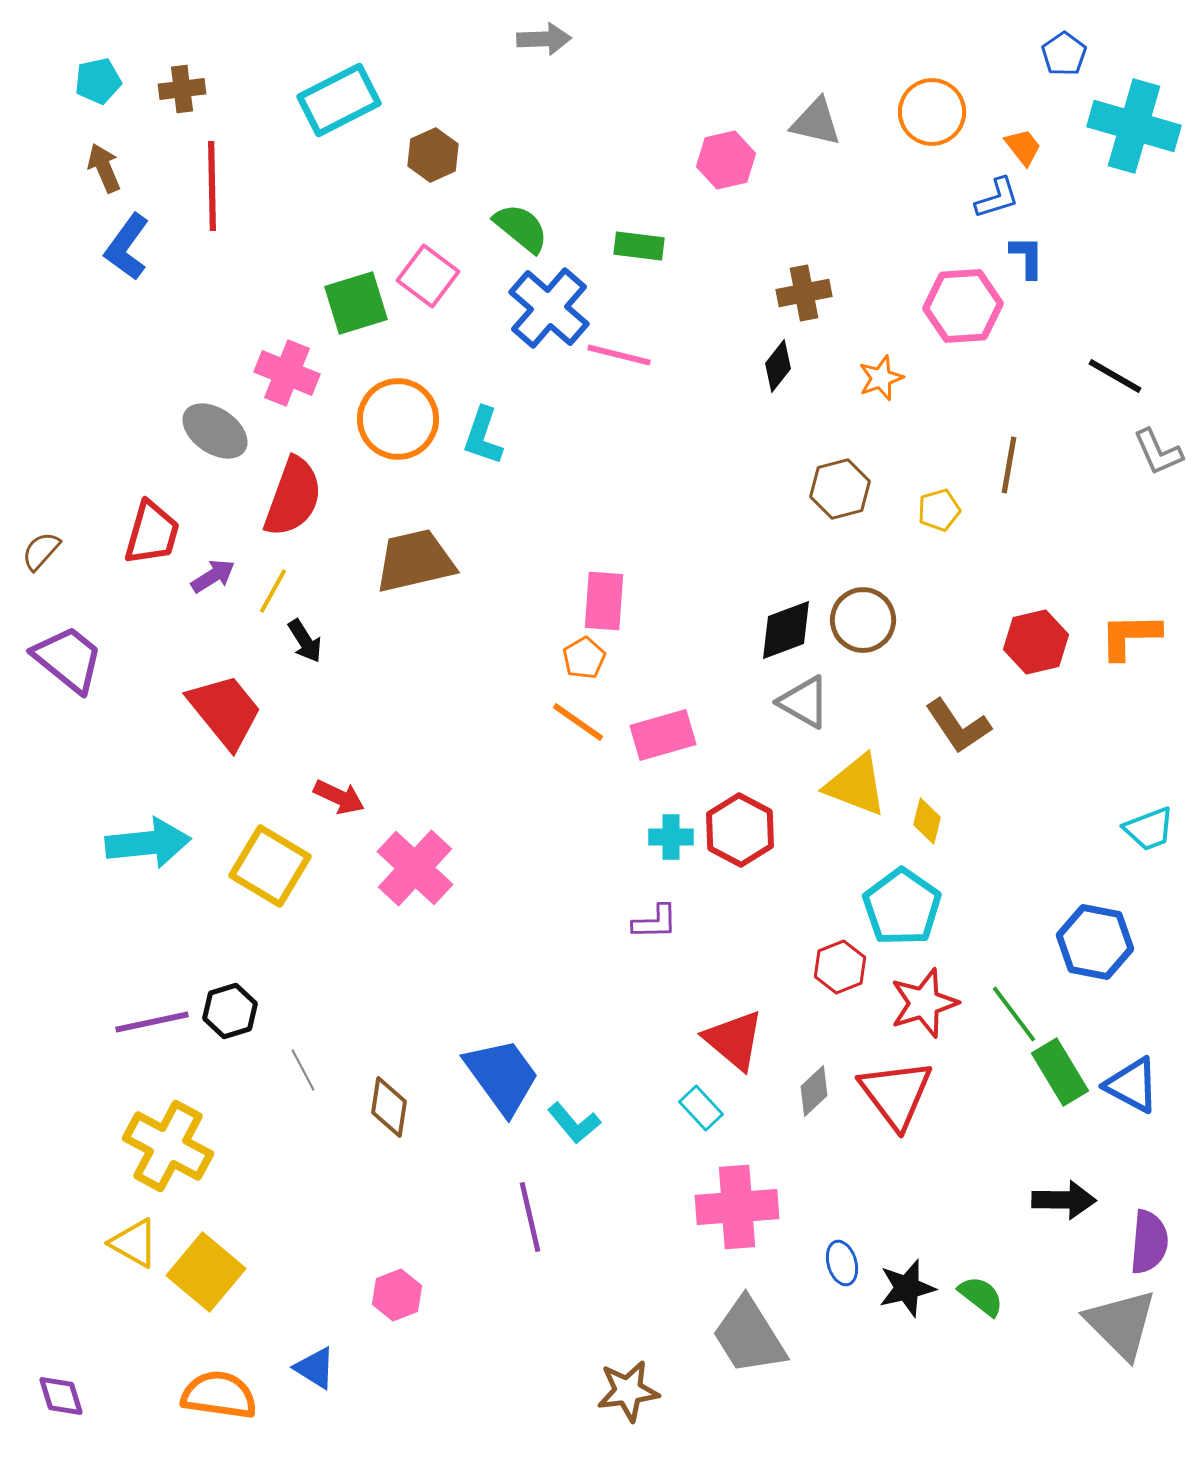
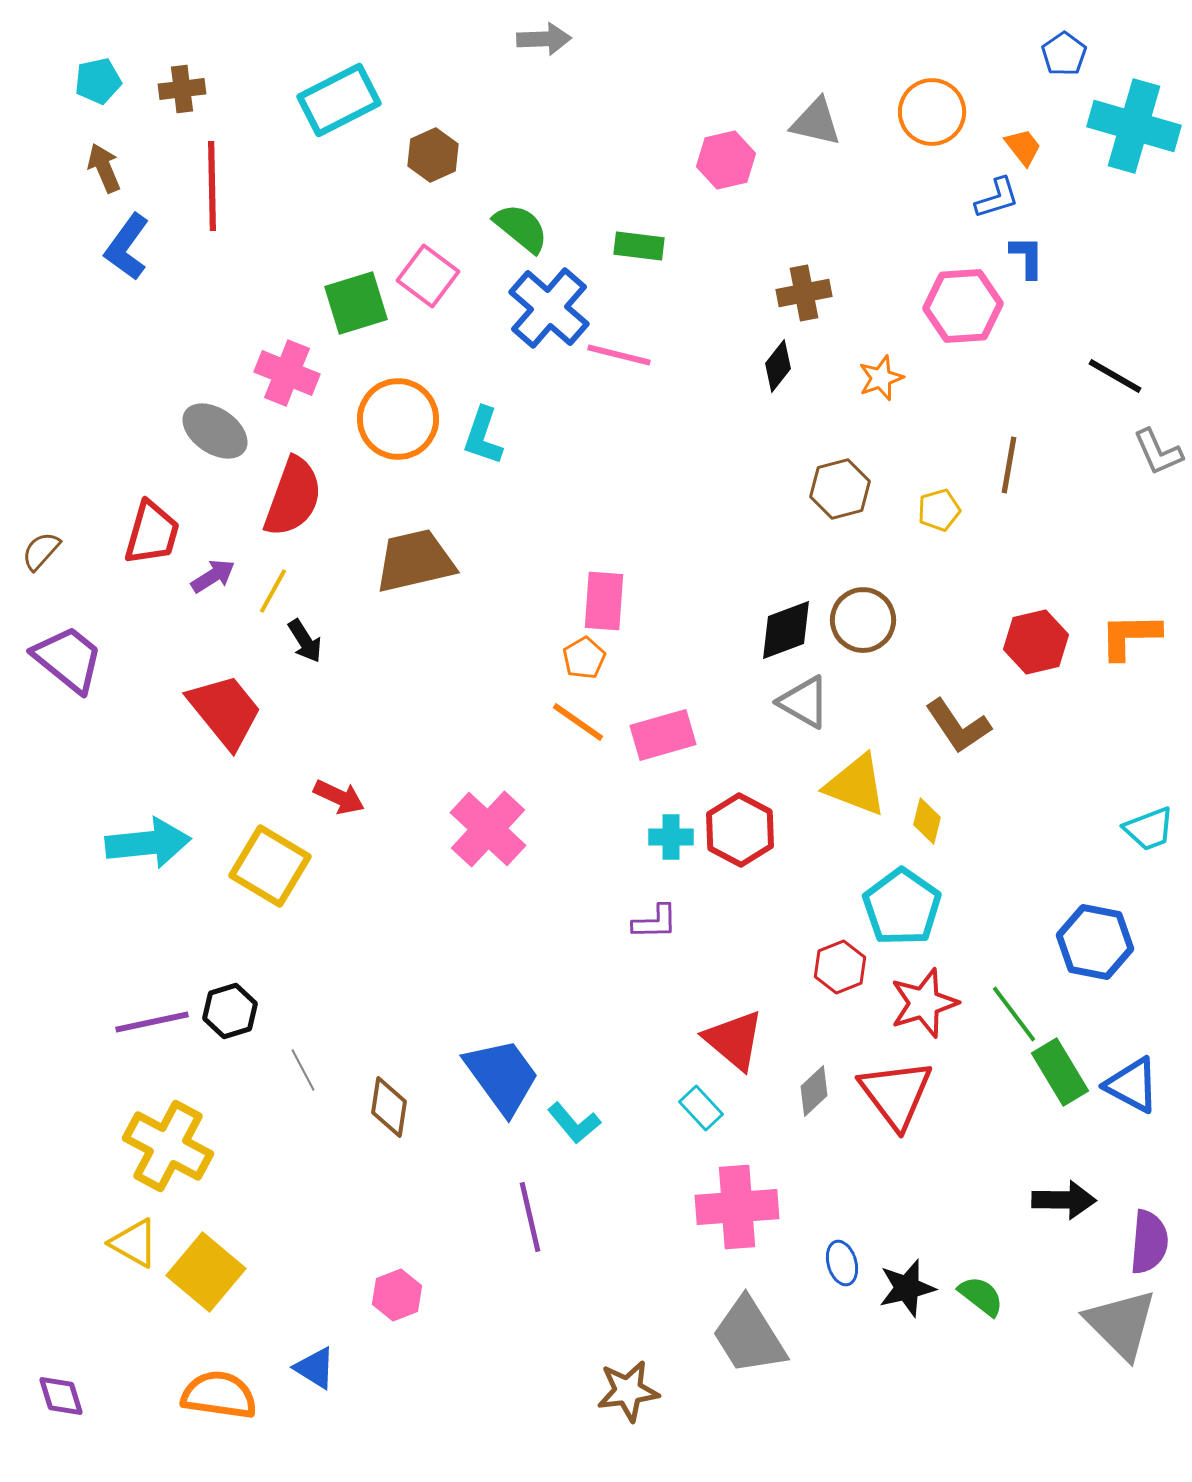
pink cross at (415, 868): moved 73 px right, 39 px up
